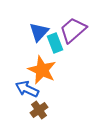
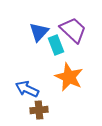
purple trapezoid: rotated 84 degrees clockwise
cyan rectangle: moved 1 px right, 2 px down
orange star: moved 27 px right, 7 px down
brown cross: rotated 30 degrees clockwise
